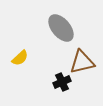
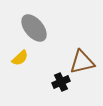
gray ellipse: moved 27 px left
black cross: moved 1 px left
